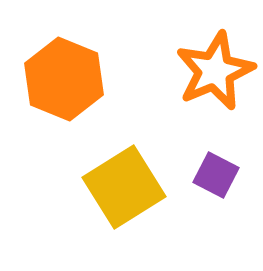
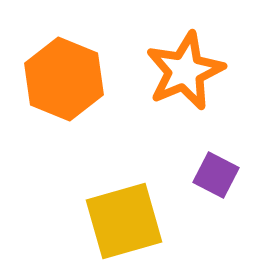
orange star: moved 30 px left
yellow square: moved 34 px down; rotated 16 degrees clockwise
